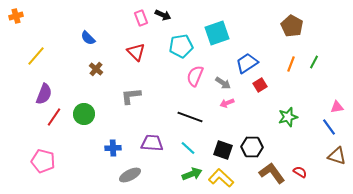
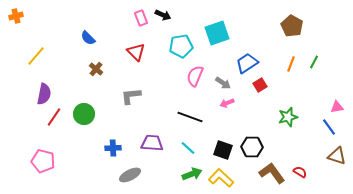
purple semicircle: rotated 10 degrees counterclockwise
